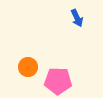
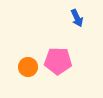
pink pentagon: moved 20 px up
